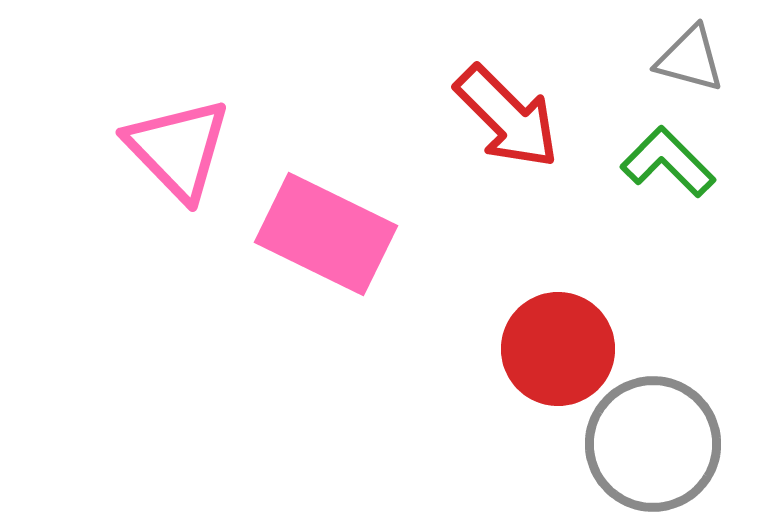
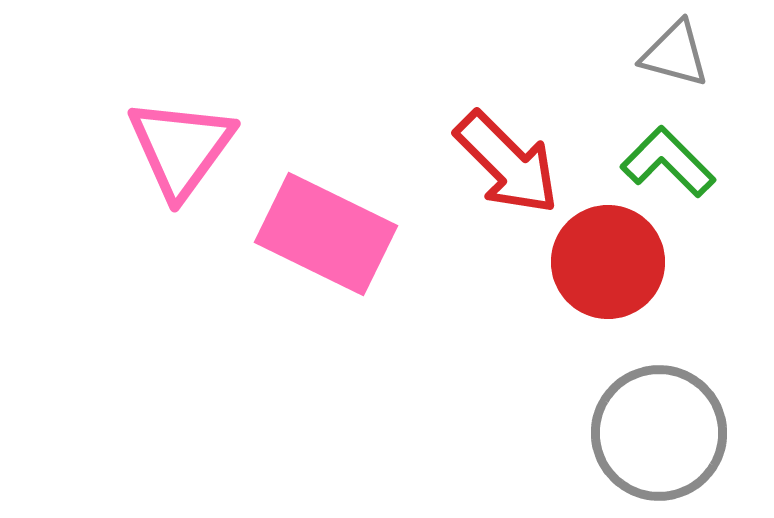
gray triangle: moved 15 px left, 5 px up
red arrow: moved 46 px down
pink triangle: moved 3 px right, 1 px up; rotated 20 degrees clockwise
red circle: moved 50 px right, 87 px up
gray circle: moved 6 px right, 11 px up
